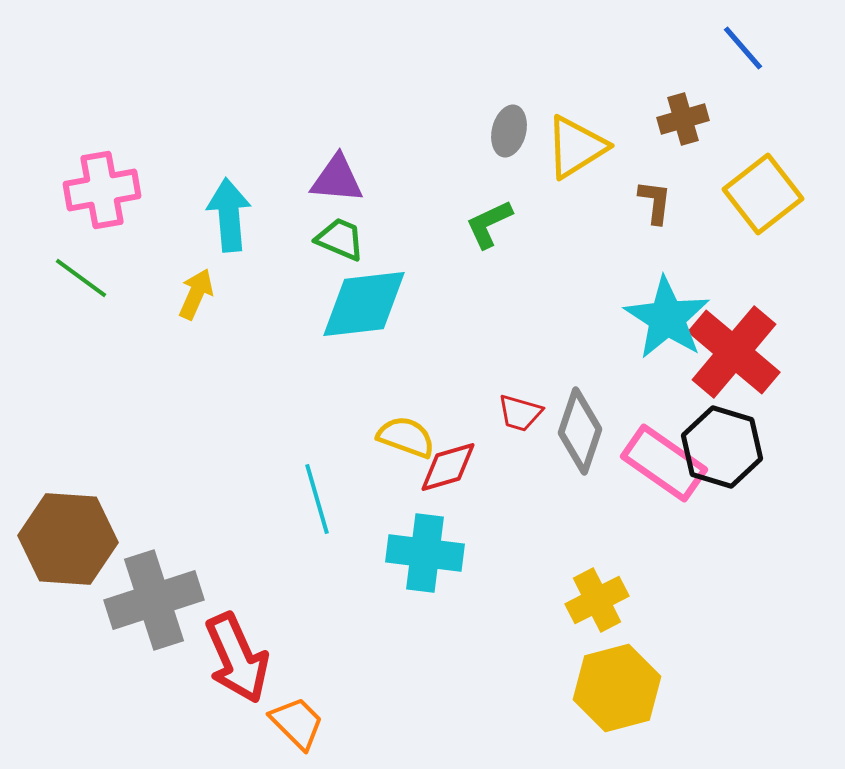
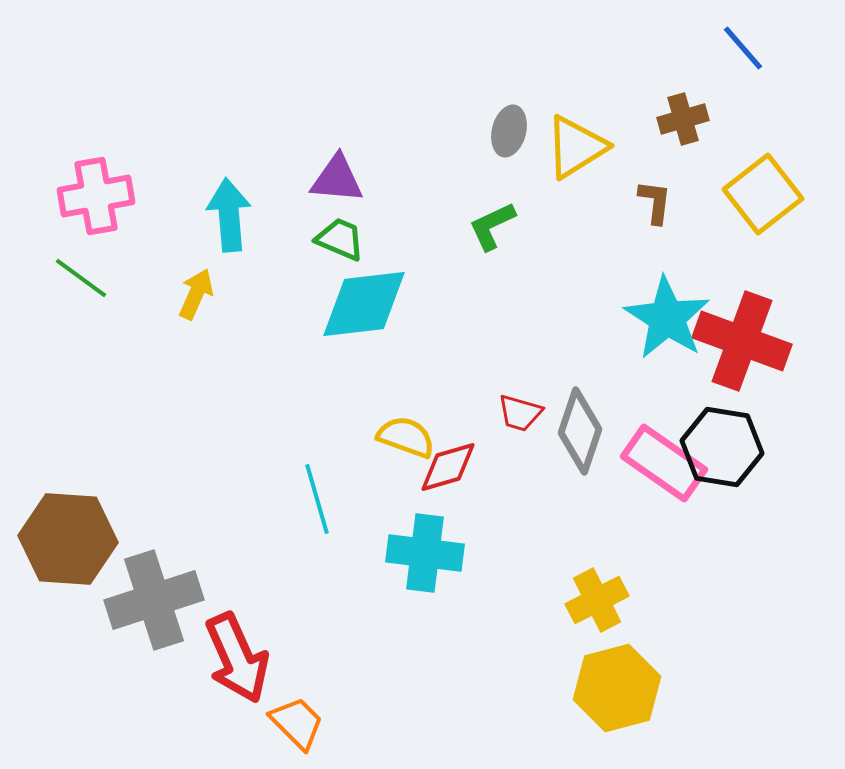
pink cross: moved 6 px left, 6 px down
green L-shape: moved 3 px right, 2 px down
red cross: moved 8 px right, 11 px up; rotated 20 degrees counterclockwise
black hexagon: rotated 8 degrees counterclockwise
